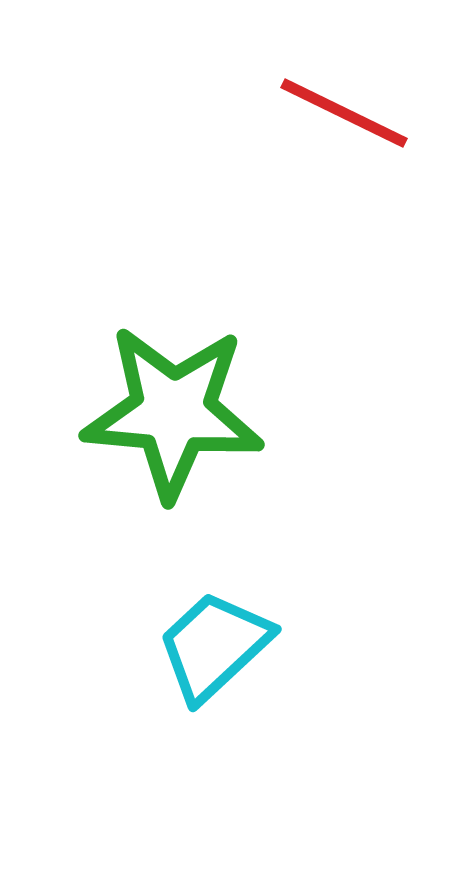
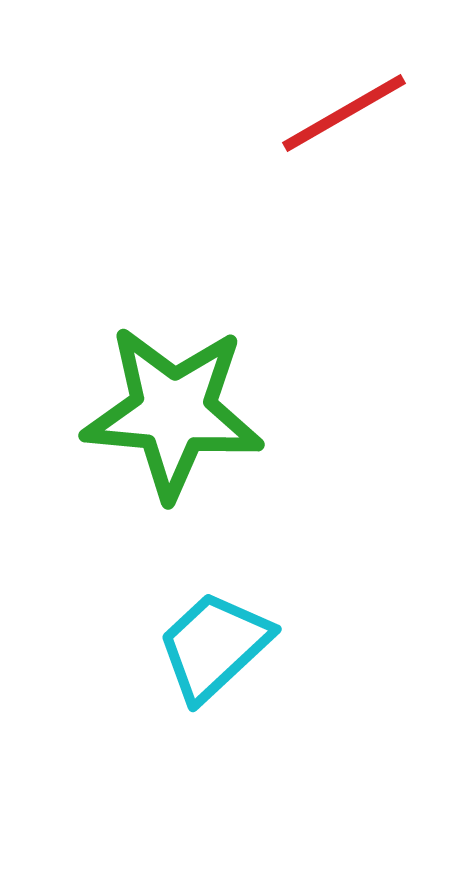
red line: rotated 56 degrees counterclockwise
